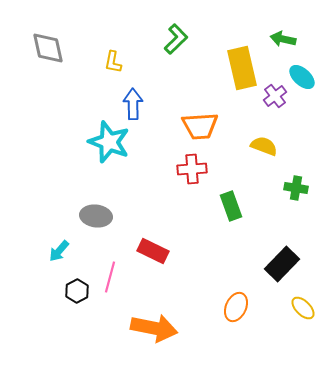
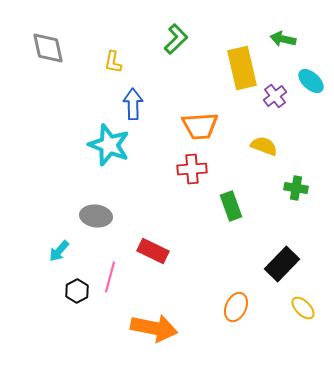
cyan ellipse: moved 9 px right, 4 px down
cyan star: moved 3 px down
